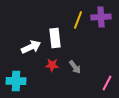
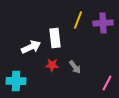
purple cross: moved 2 px right, 6 px down
